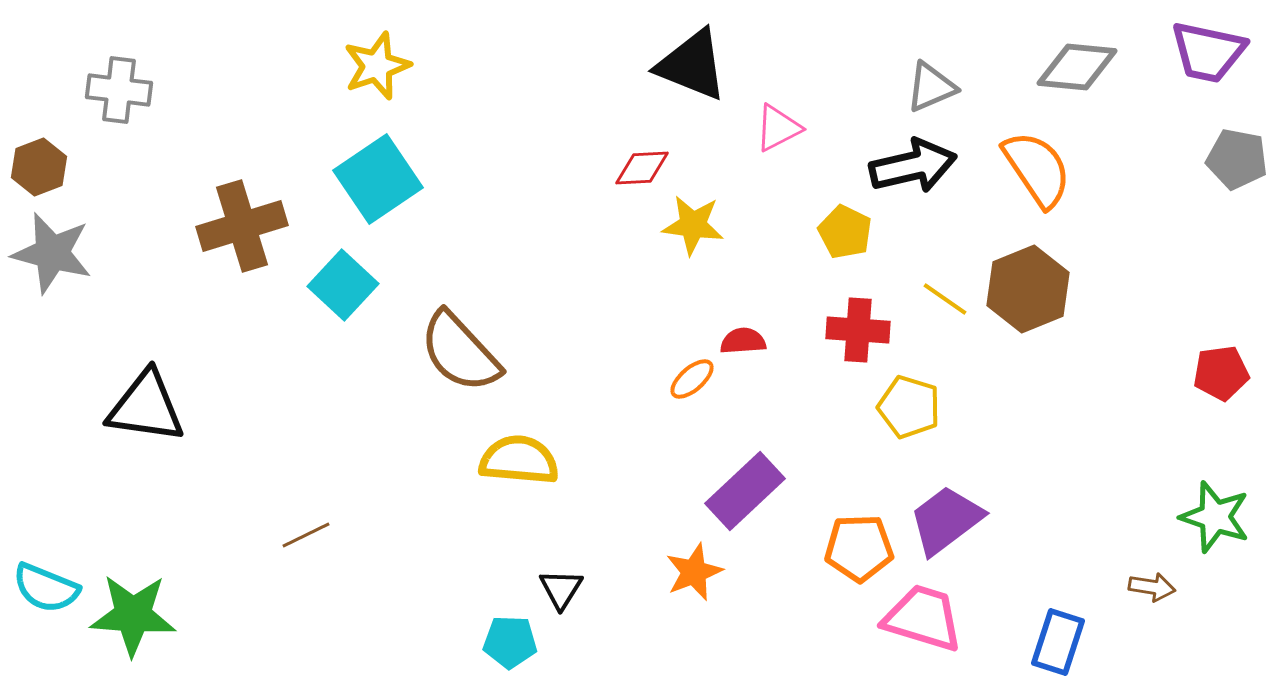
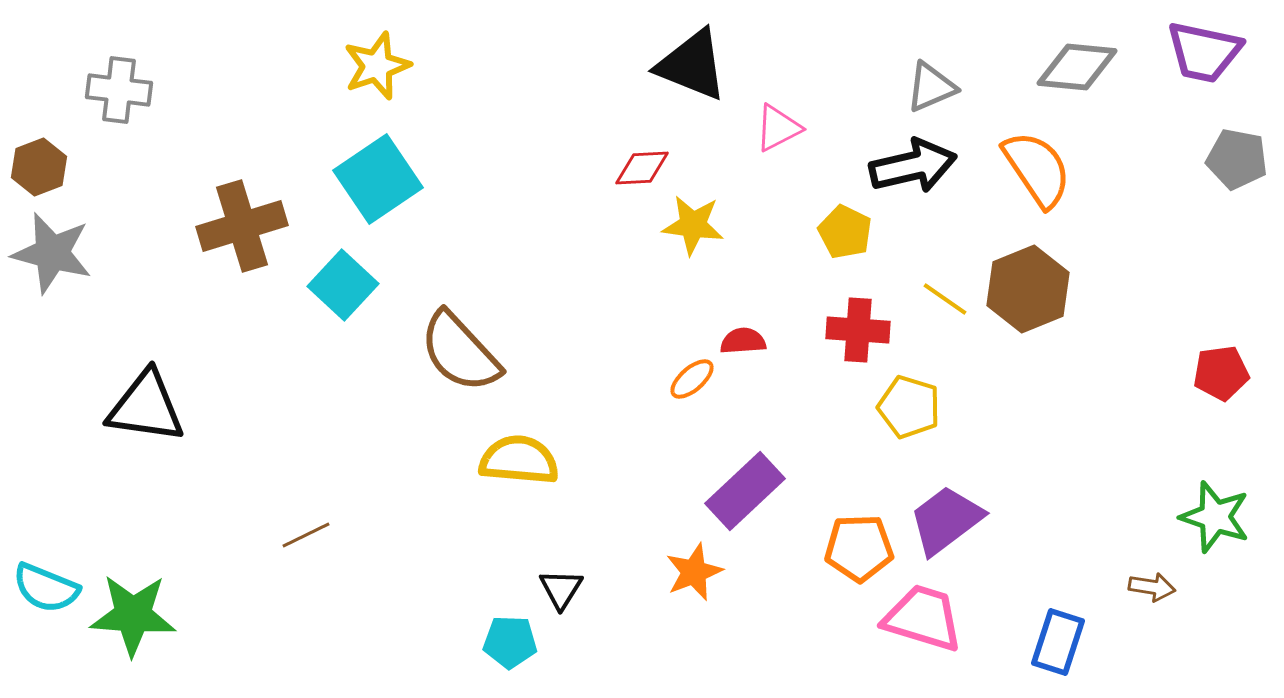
purple trapezoid at (1208, 52): moved 4 px left
